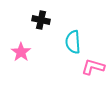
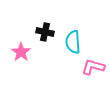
black cross: moved 4 px right, 12 px down
